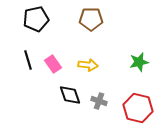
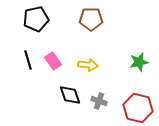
pink rectangle: moved 3 px up
